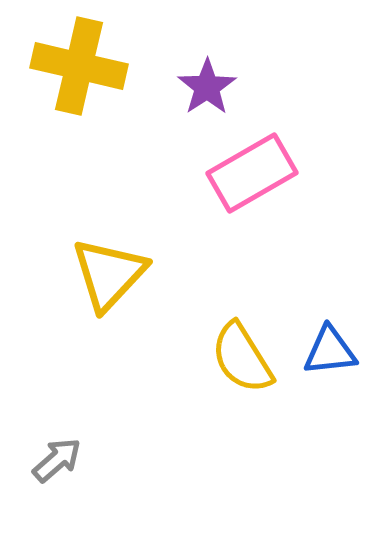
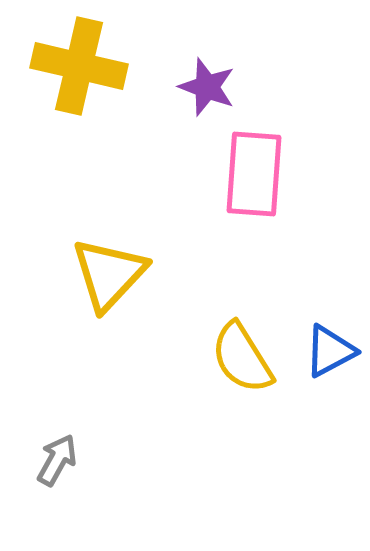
purple star: rotated 18 degrees counterclockwise
pink rectangle: moved 2 px right, 1 px down; rotated 56 degrees counterclockwise
blue triangle: rotated 22 degrees counterclockwise
gray arrow: rotated 20 degrees counterclockwise
